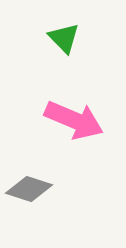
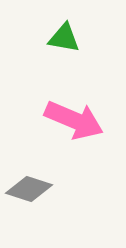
green triangle: rotated 36 degrees counterclockwise
